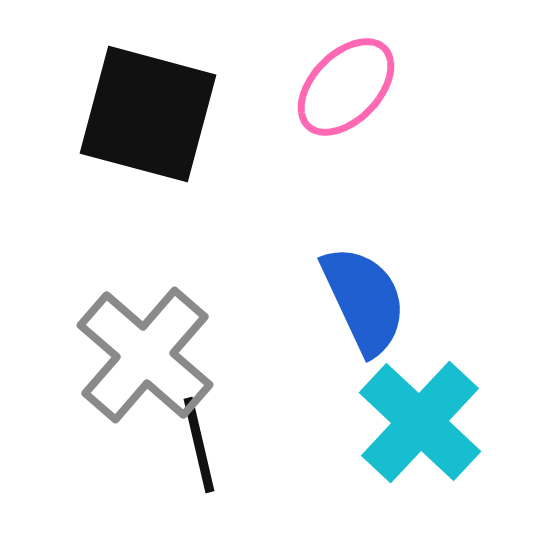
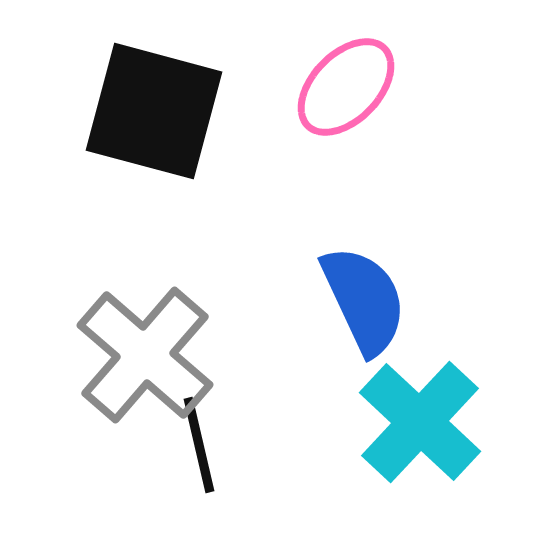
black square: moved 6 px right, 3 px up
